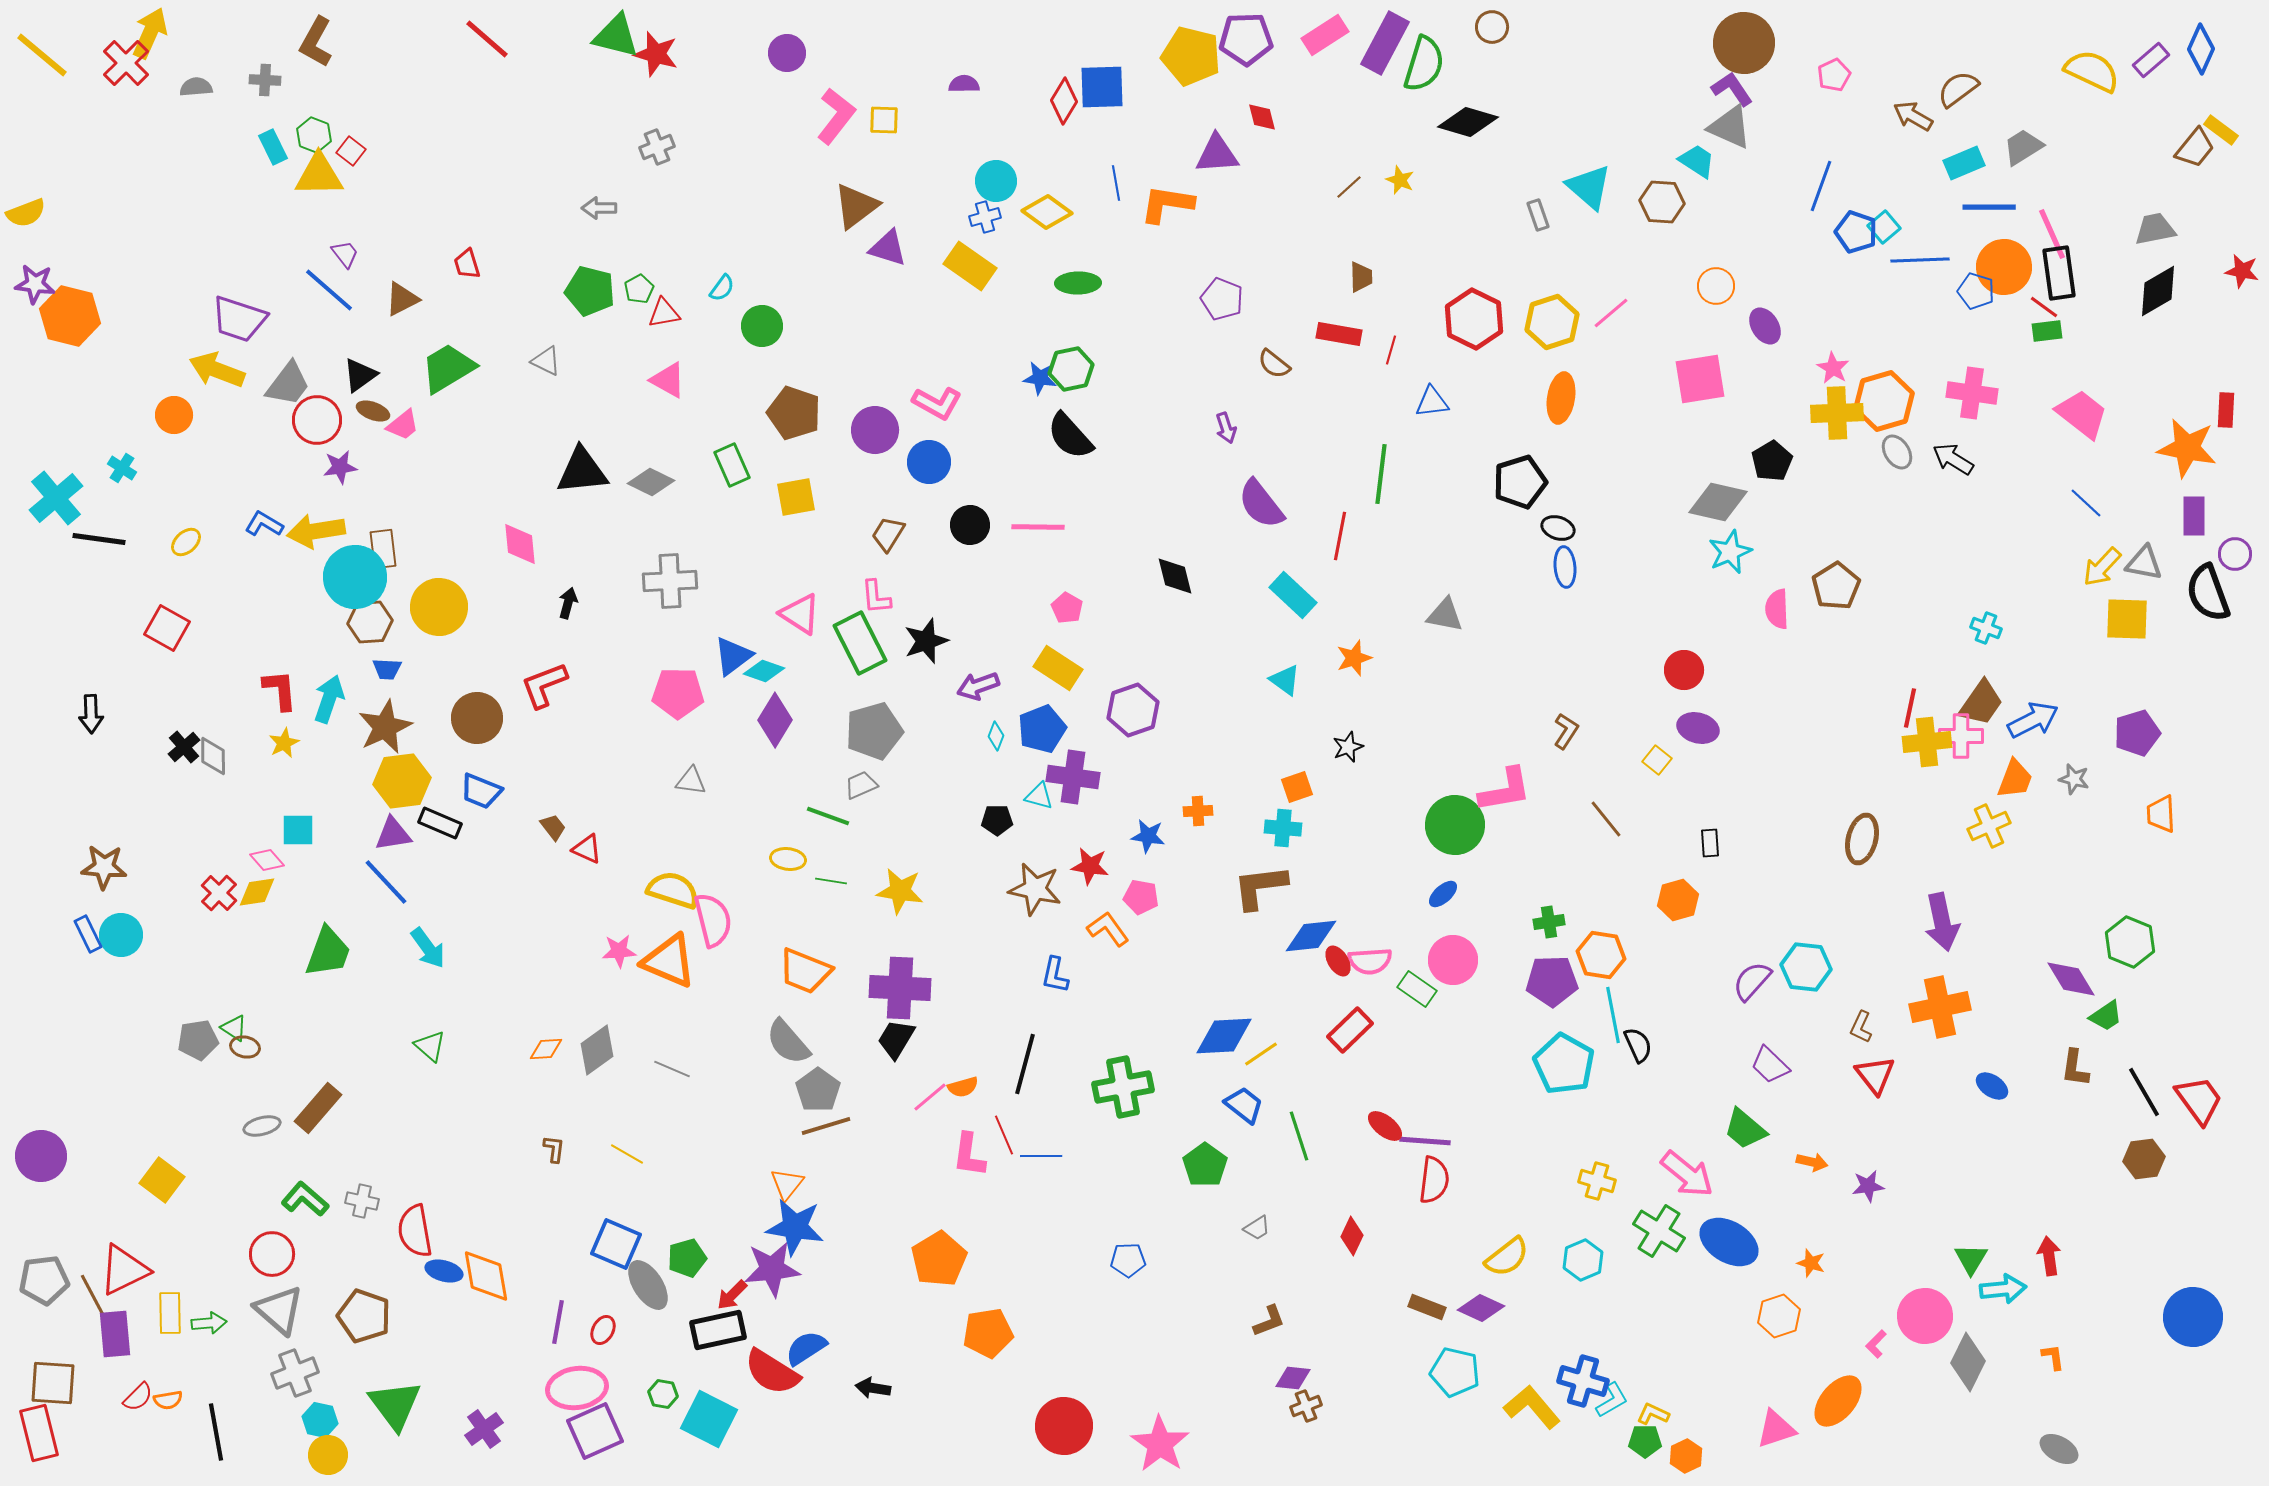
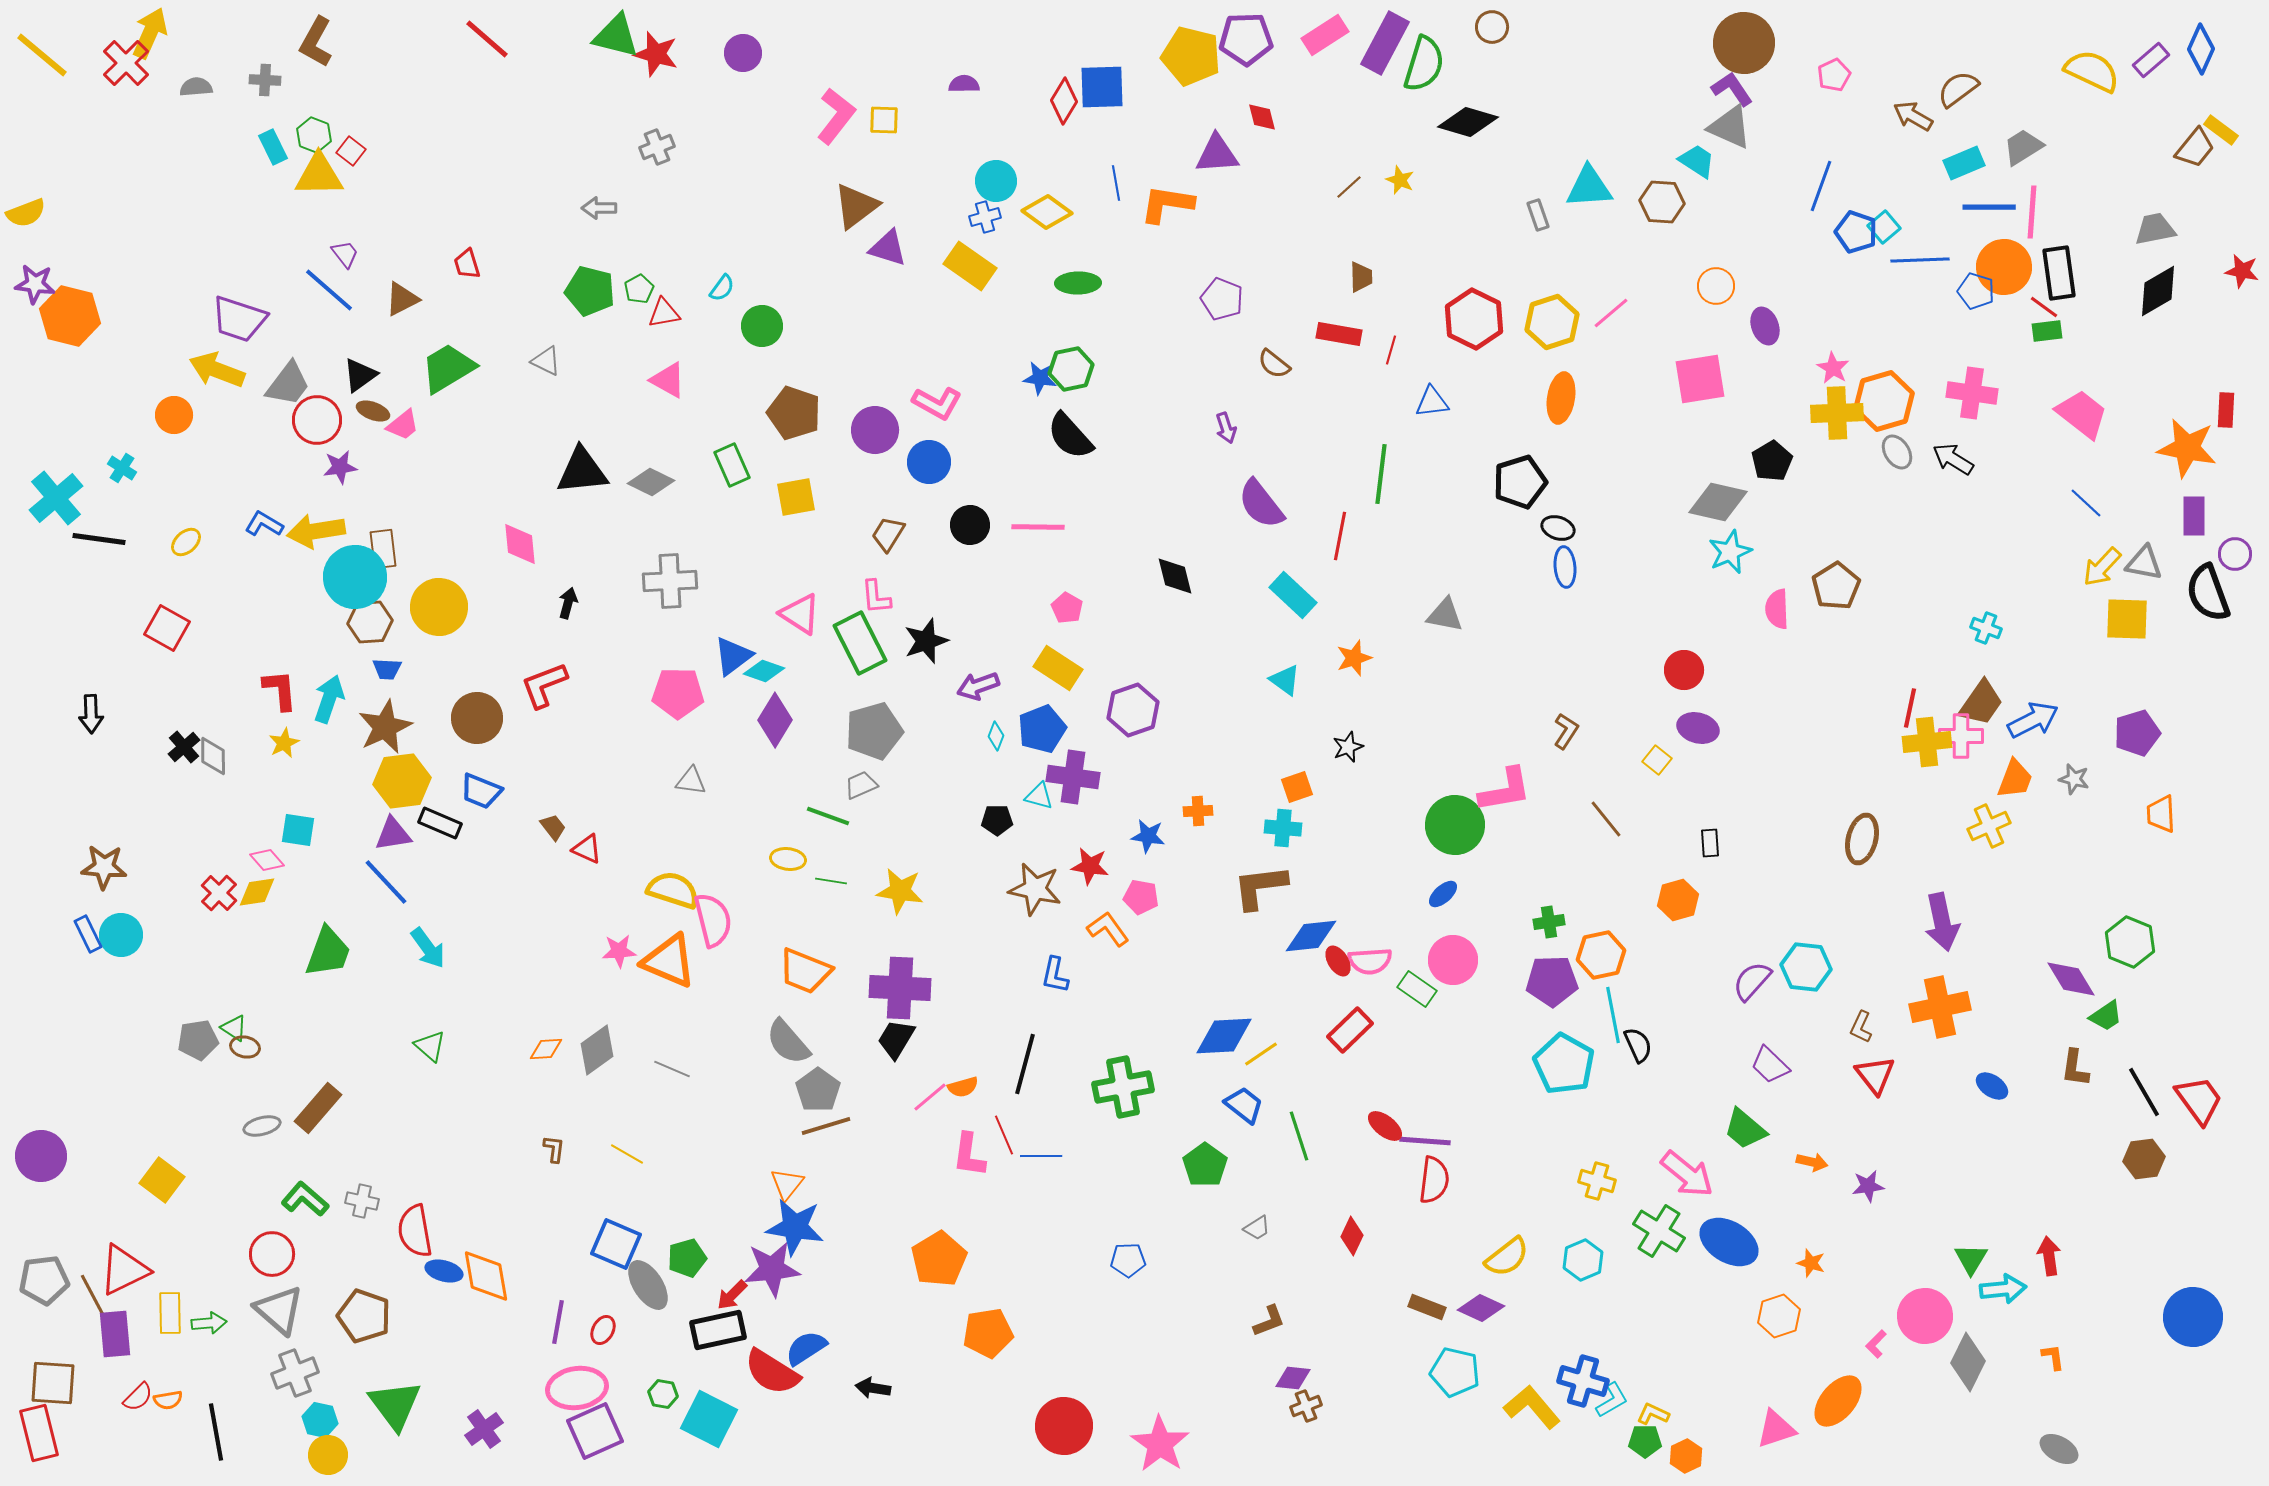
purple circle at (787, 53): moved 44 px left
cyan triangle at (1589, 187): rotated 45 degrees counterclockwise
pink line at (2052, 234): moved 20 px left, 22 px up; rotated 28 degrees clockwise
purple ellipse at (1765, 326): rotated 12 degrees clockwise
cyan square at (298, 830): rotated 9 degrees clockwise
orange hexagon at (1601, 955): rotated 21 degrees counterclockwise
